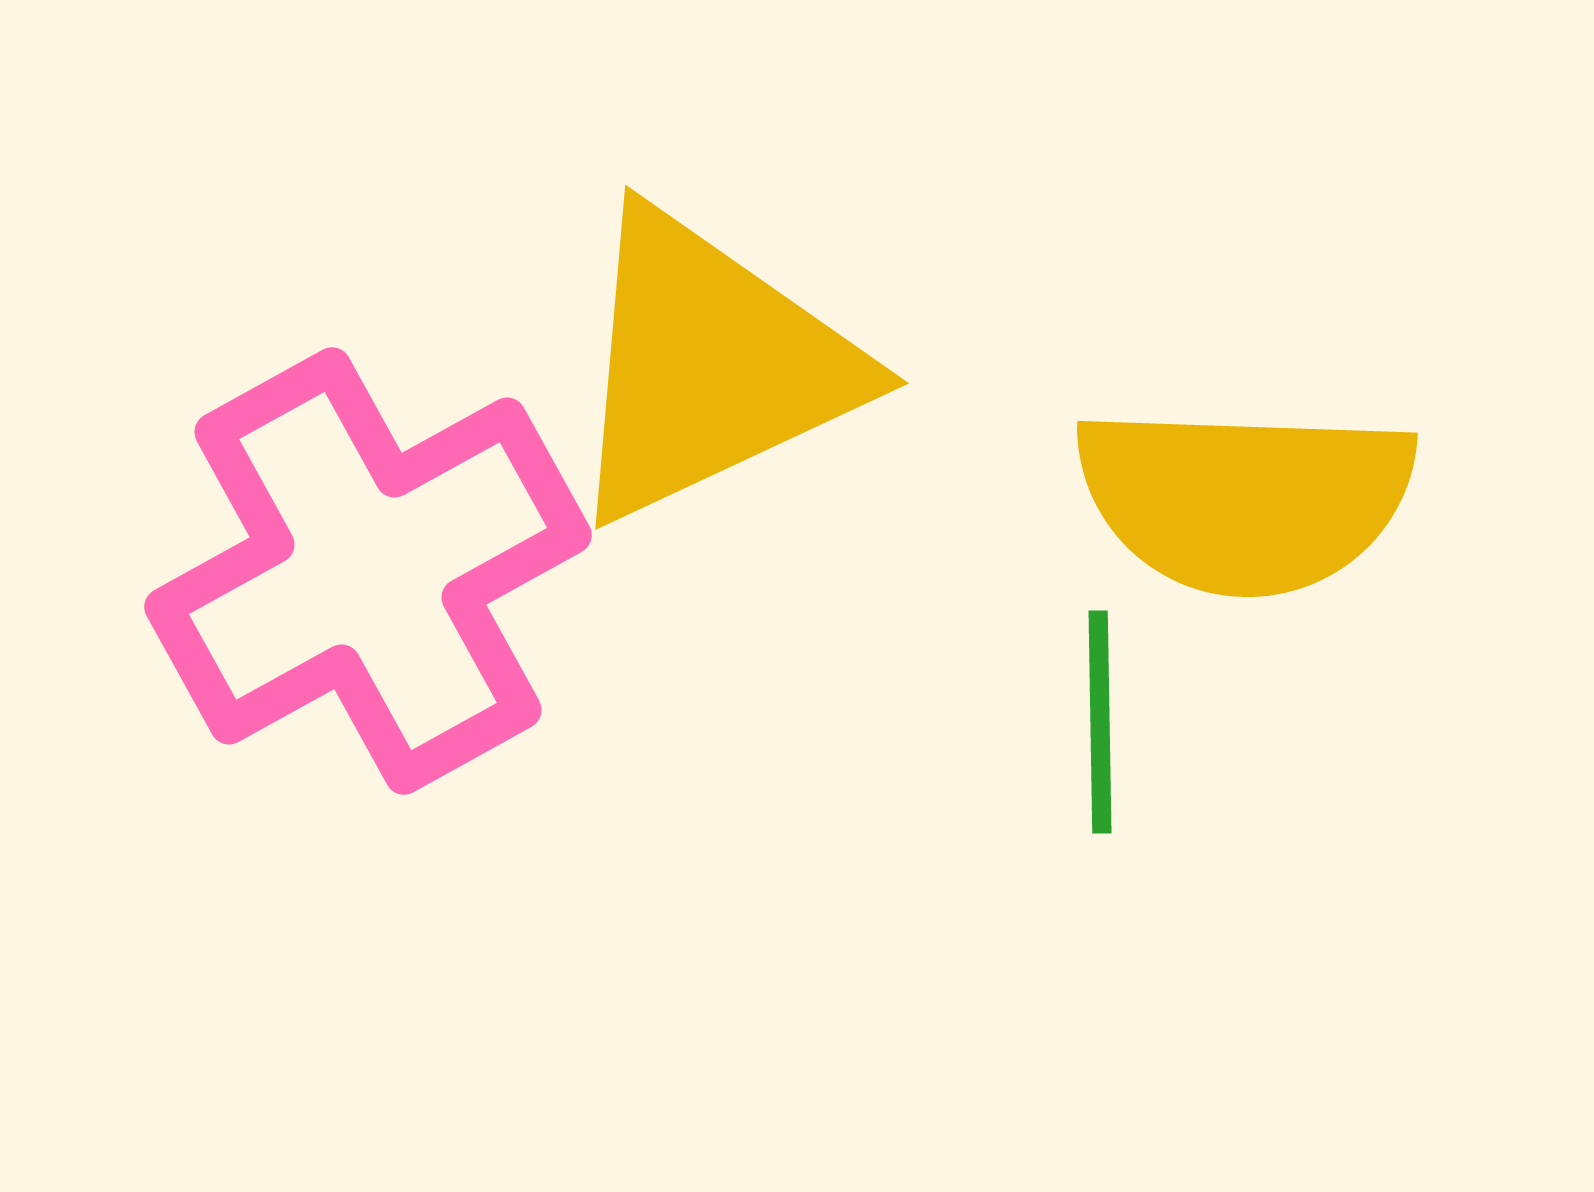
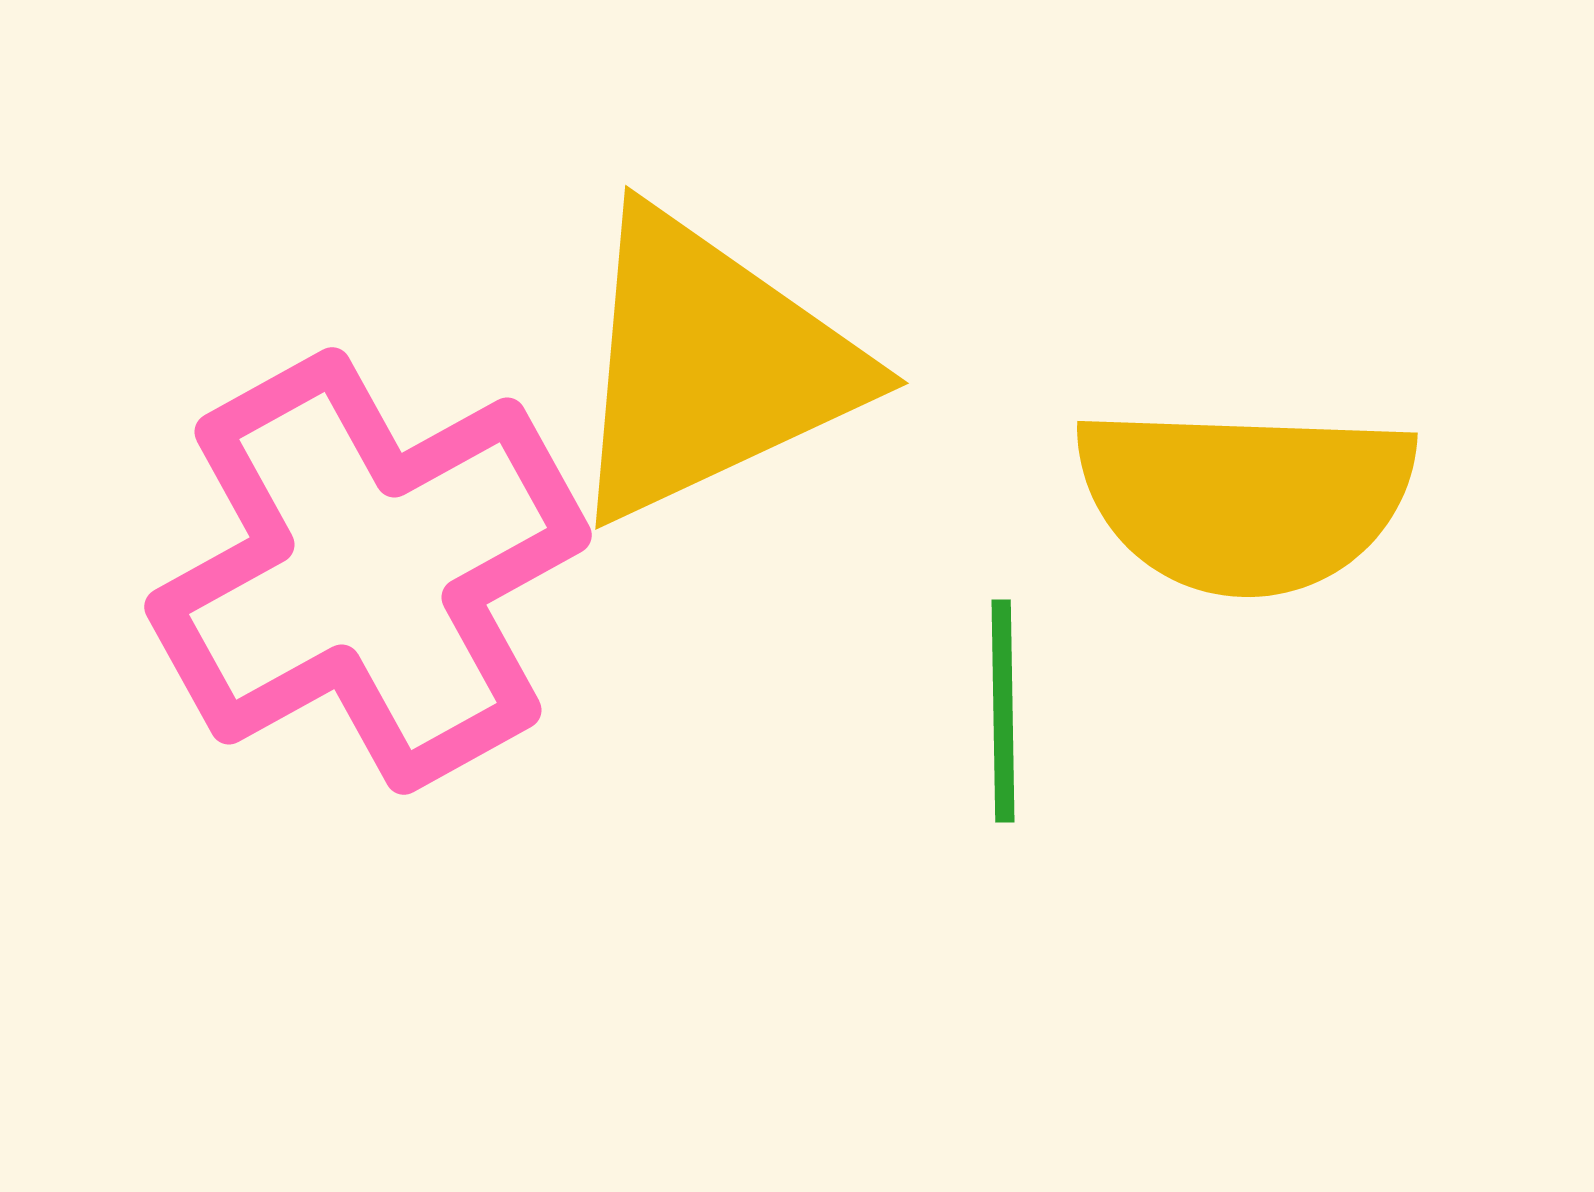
green line: moved 97 px left, 11 px up
